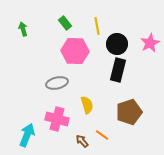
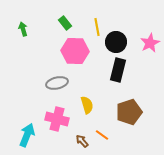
yellow line: moved 1 px down
black circle: moved 1 px left, 2 px up
